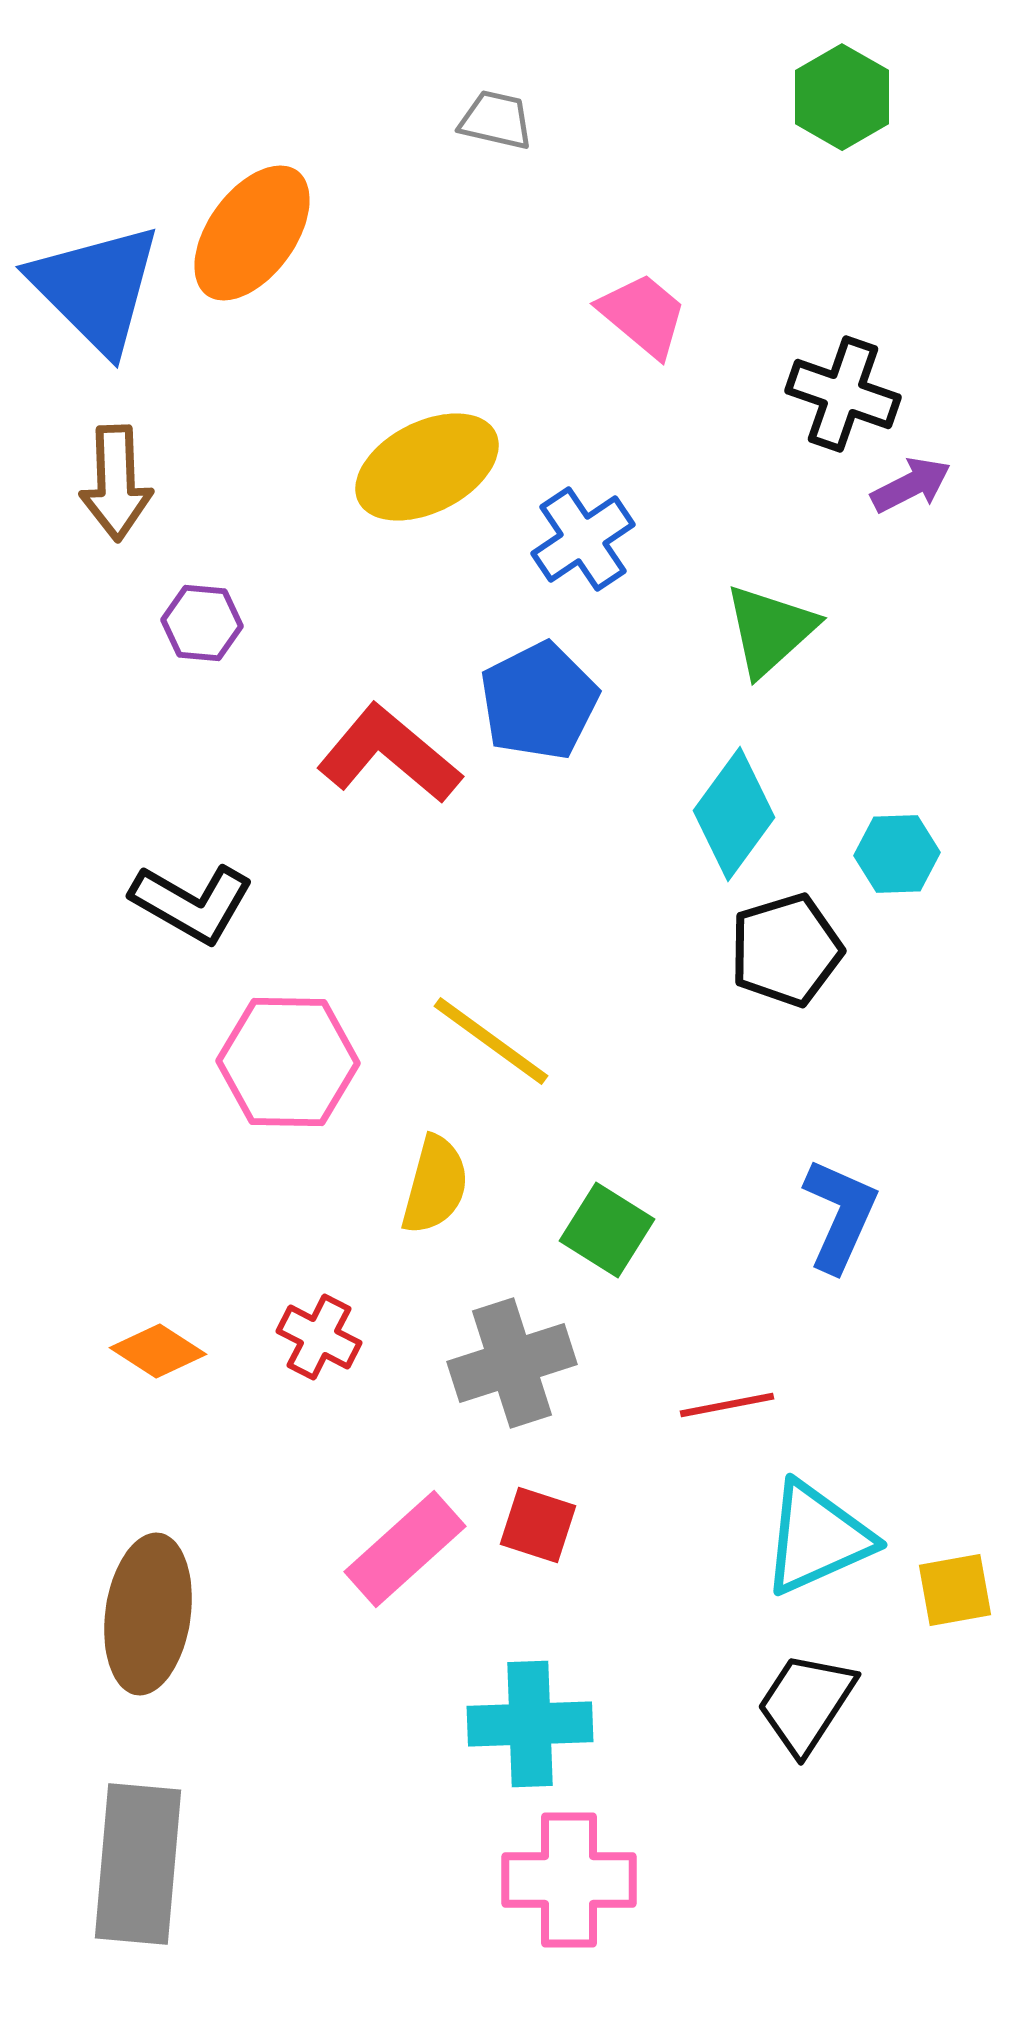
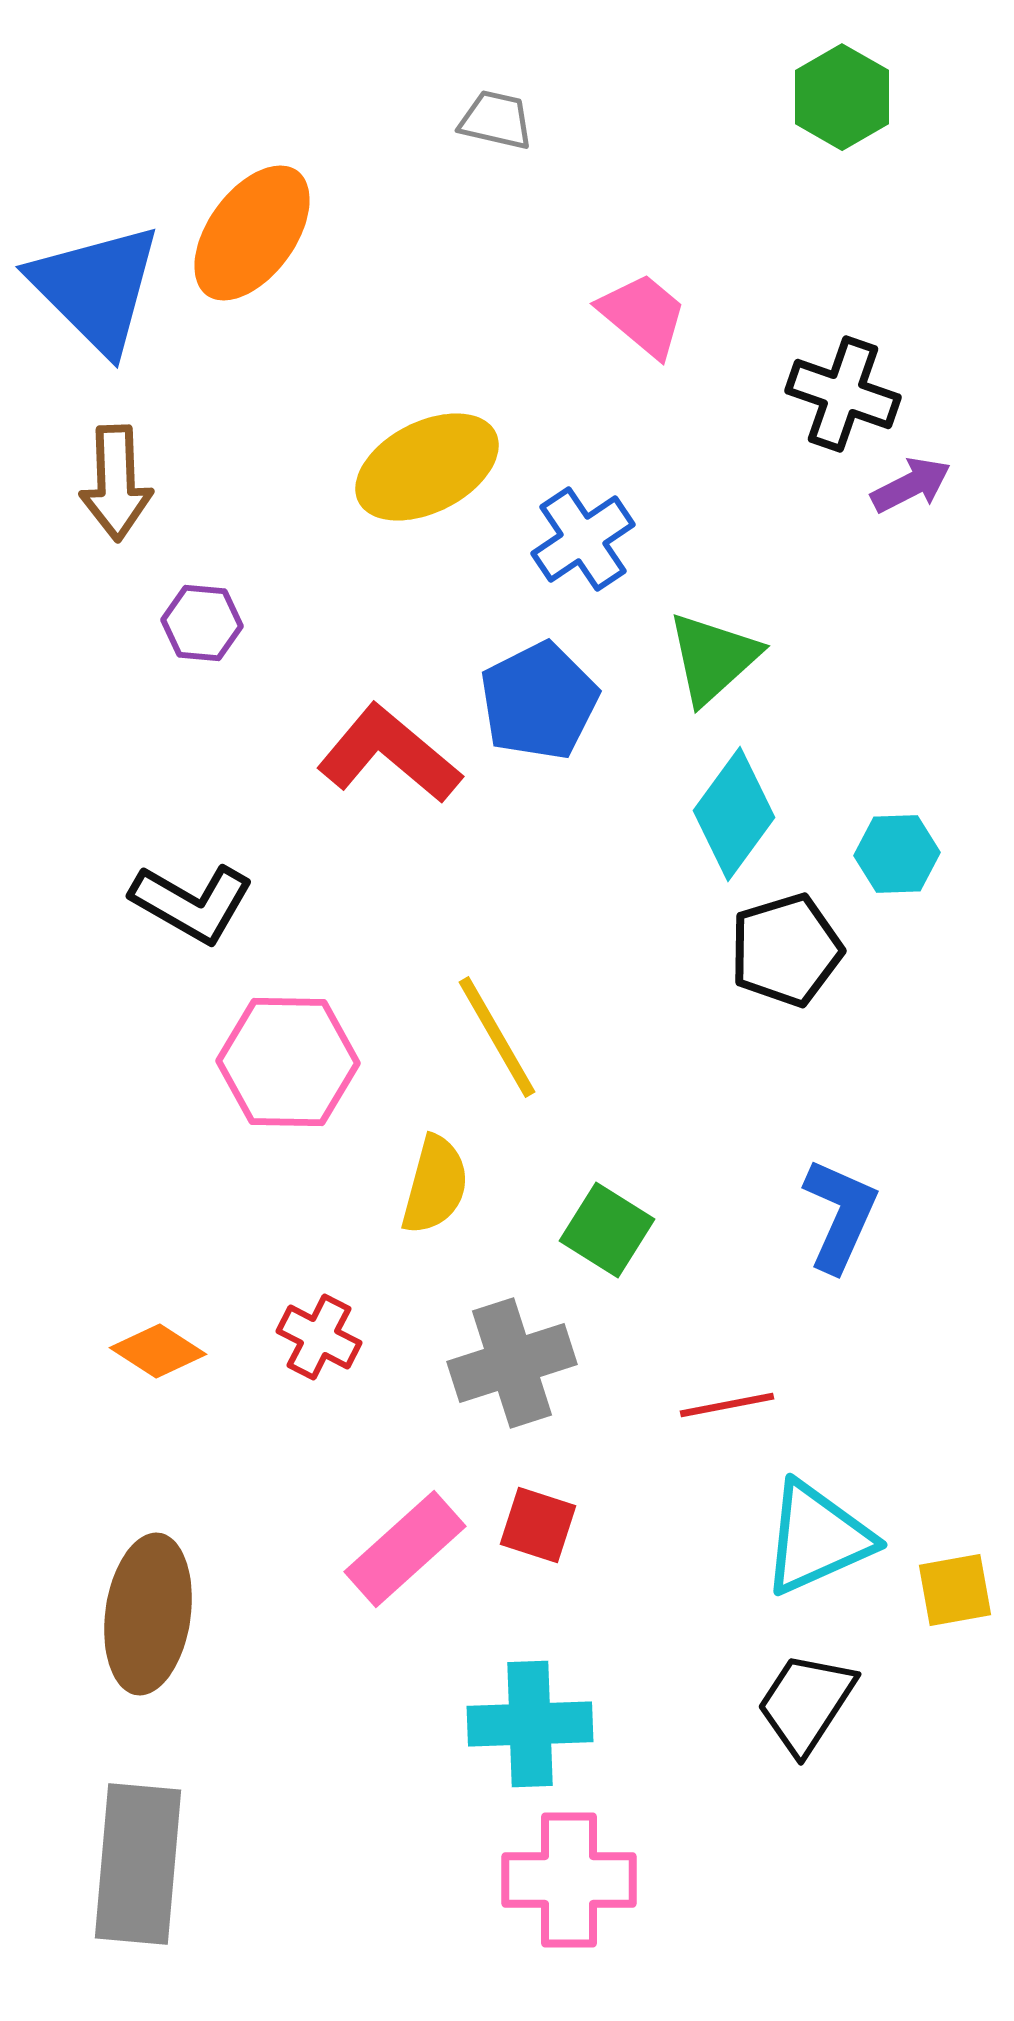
green triangle: moved 57 px left, 28 px down
yellow line: moved 6 px right, 4 px up; rotated 24 degrees clockwise
